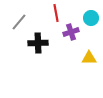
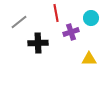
gray line: rotated 12 degrees clockwise
yellow triangle: moved 1 px down
